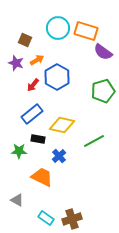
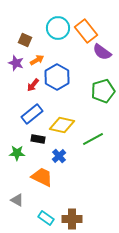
orange rectangle: rotated 35 degrees clockwise
purple semicircle: moved 1 px left
green line: moved 1 px left, 2 px up
green star: moved 2 px left, 2 px down
brown cross: rotated 18 degrees clockwise
